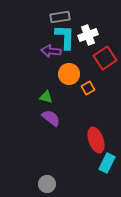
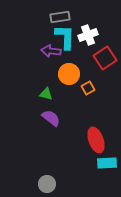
green triangle: moved 3 px up
cyan rectangle: rotated 60 degrees clockwise
